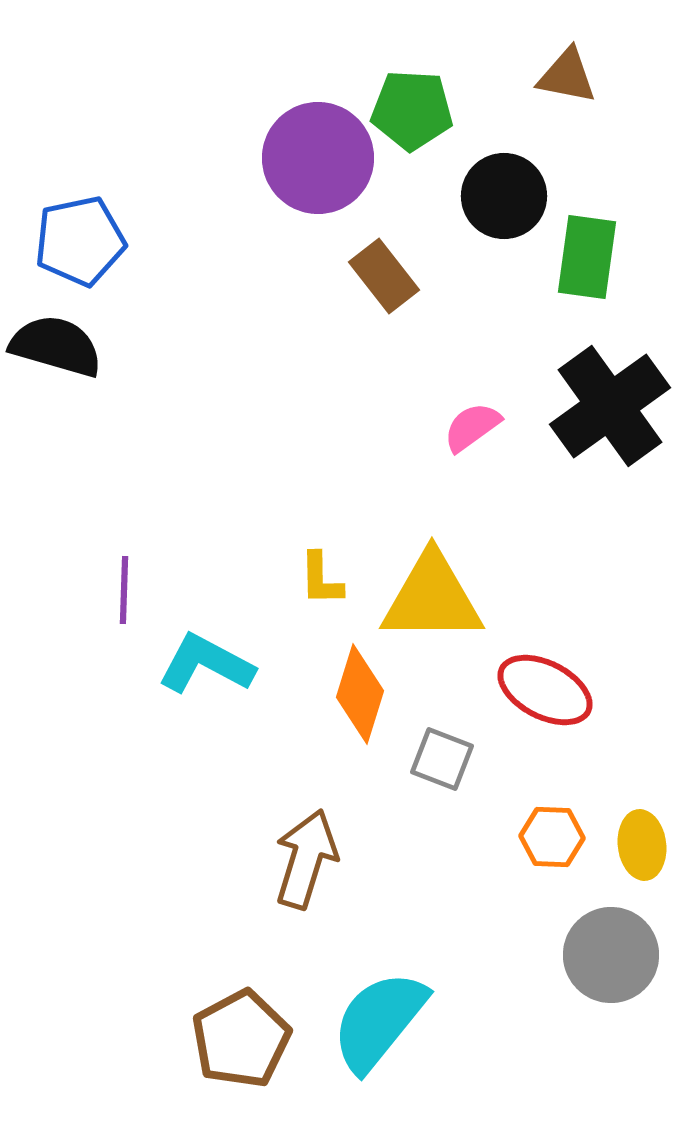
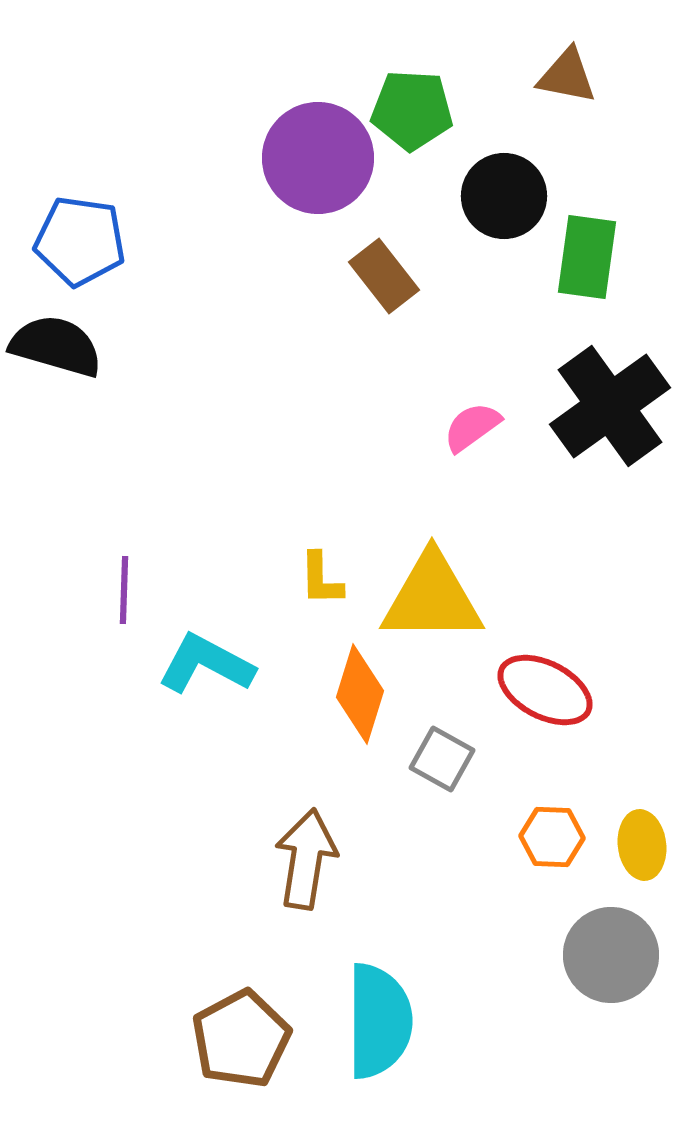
blue pentagon: rotated 20 degrees clockwise
gray square: rotated 8 degrees clockwise
brown arrow: rotated 8 degrees counterclockwise
cyan semicircle: rotated 141 degrees clockwise
